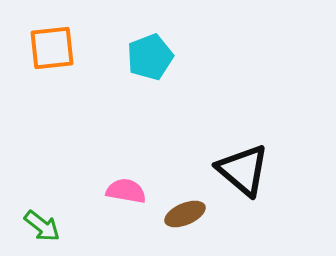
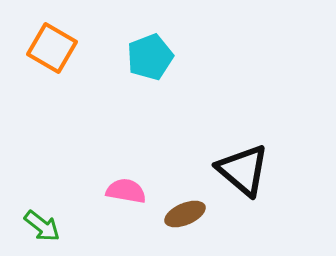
orange square: rotated 36 degrees clockwise
